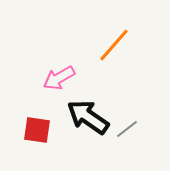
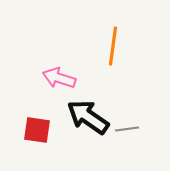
orange line: moved 1 px left, 1 px down; rotated 33 degrees counterclockwise
pink arrow: rotated 48 degrees clockwise
gray line: rotated 30 degrees clockwise
